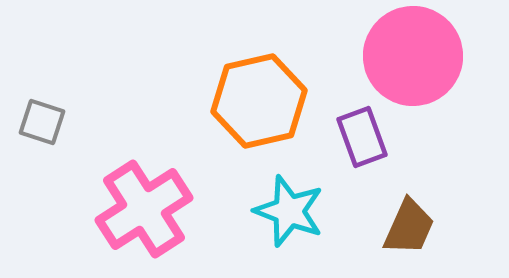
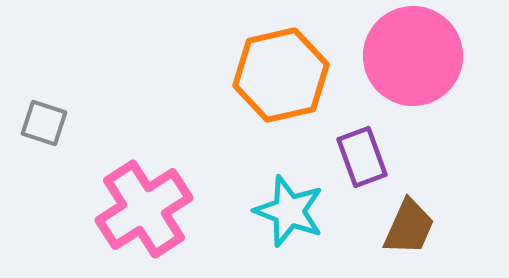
orange hexagon: moved 22 px right, 26 px up
gray square: moved 2 px right, 1 px down
purple rectangle: moved 20 px down
